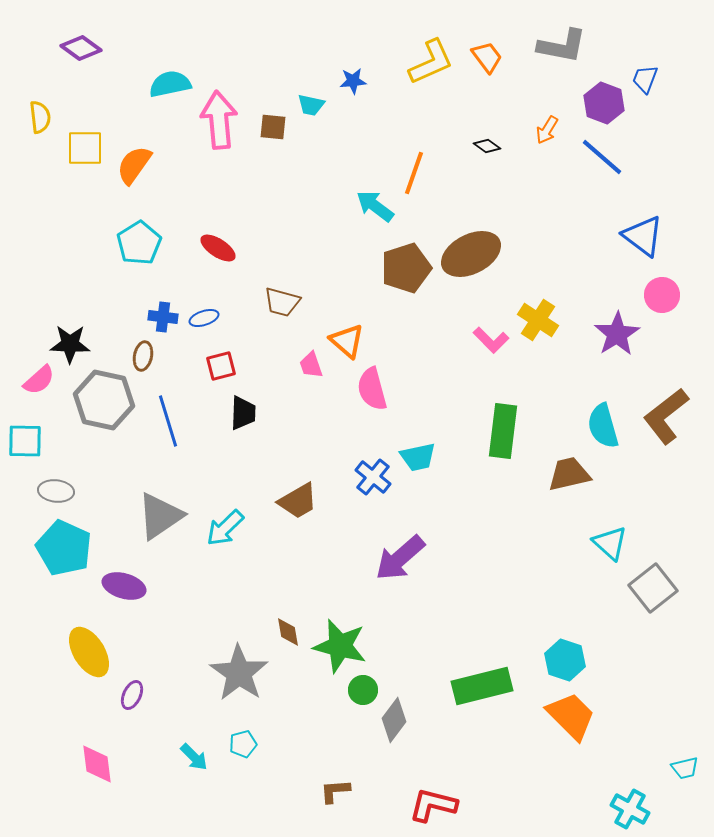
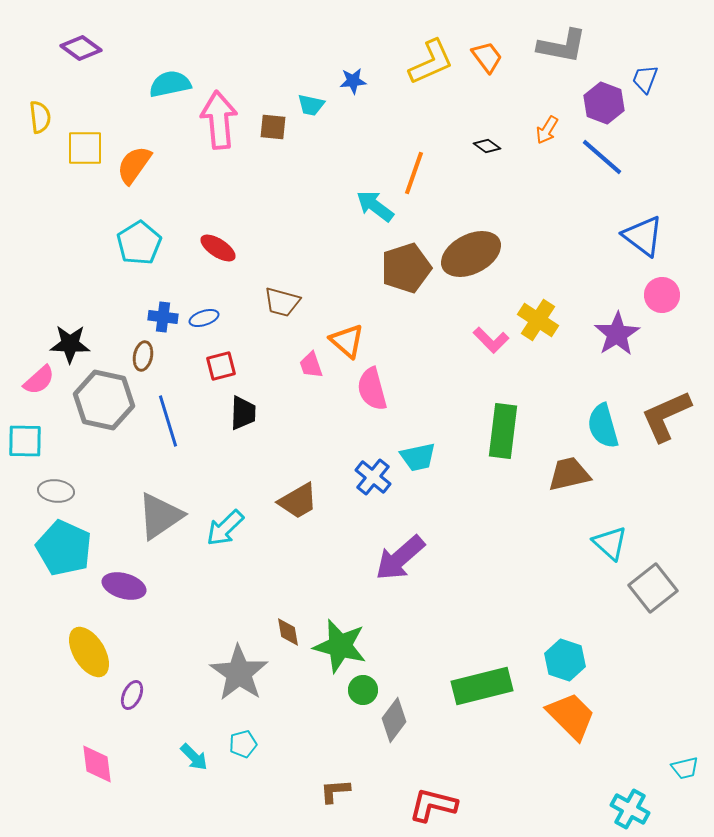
brown L-shape at (666, 416): rotated 14 degrees clockwise
